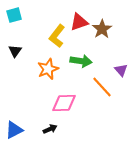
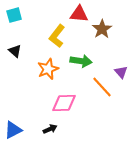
red triangle: moved 8 px up; rotated 24 degrees clockwise
black triangle: rotated 24 degrees counterclockwise
purple triangle: moved 2 px down
blue triangle: moved 1 px left
